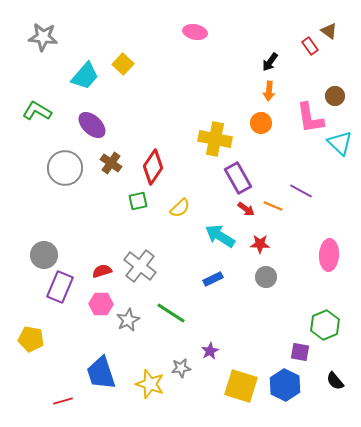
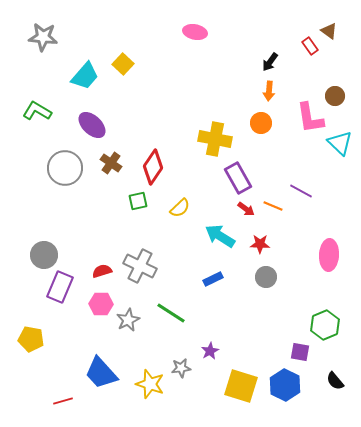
gray cross at (140, 266): rotated 12 degrees counterclockwise
blue trapezoid at (101, 373): rotated 24 degrees counterclockwise
